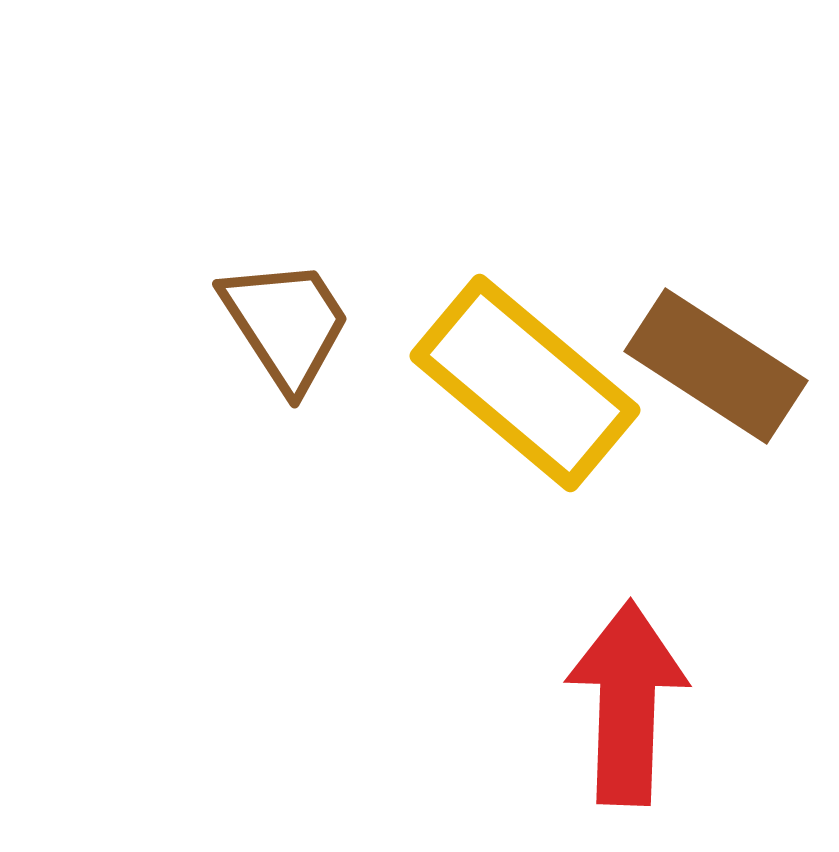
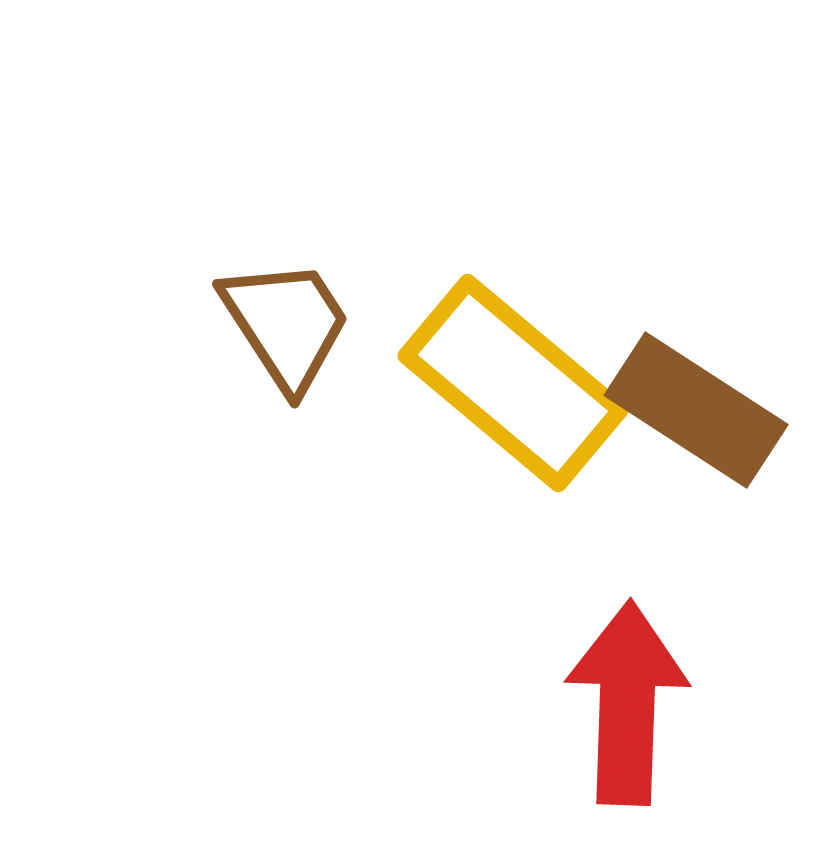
brown rectangle: moved 20 px left, 44 px down
yellow rectangle: moved 12 px left
